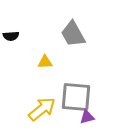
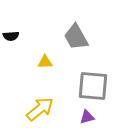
gray trapezoid: moved 3 px right, 3 px down
gray square: moved 17 px right, 11 px up
yellow arrow: moved 2 px left
